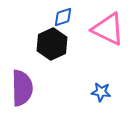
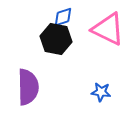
black hexagon: moved 4 px right, 5 px up; rotated 24 degrees counterclockwise
purple semicircle: moved 6 px right, 1 px up
